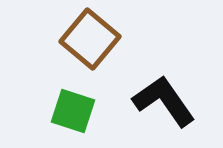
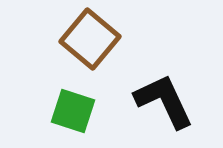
black L-shape: rotated 10 degrees clockwise
